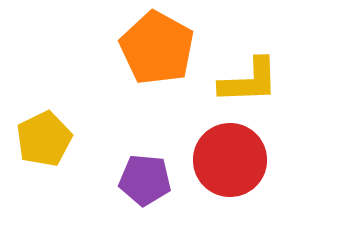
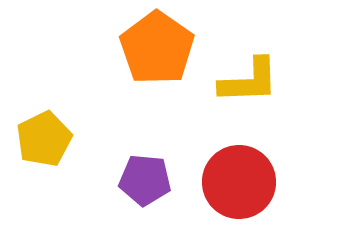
orange pentagon: rotated 6 degrees clockwise
red circle: moved 9 px right, 22 px down
